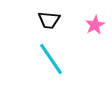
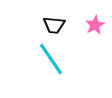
black trapezoid: moved 5 px right, 5 px down
